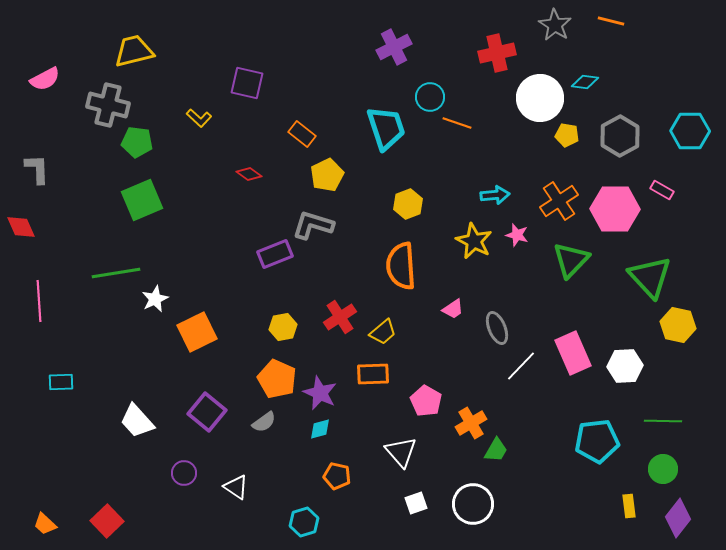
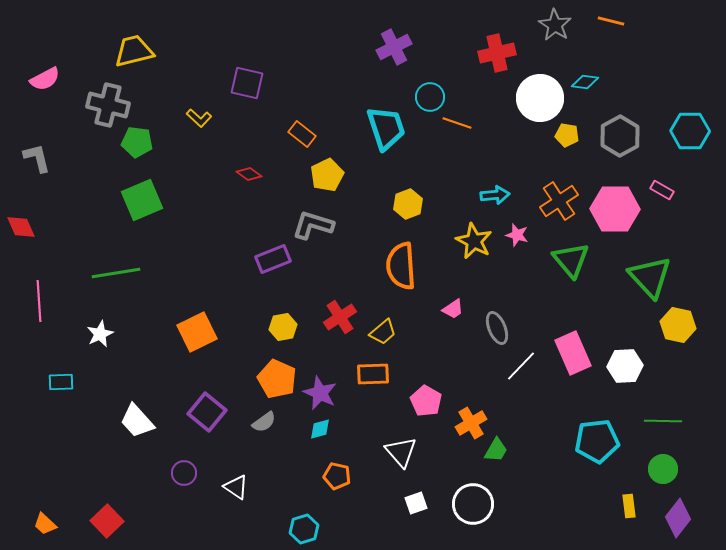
gray L-shape at (37, 169): moved 11 px up; rotated 12 degrees counterclockwise
purple rectangle at (275, 254): moved 2 px left, 5 px down
green triangle at (571, 260): rotated 24 degrees counterclockwise
white star at (155, 299): moved 55 px left, 35 px down
cyan hexagon at (304, 522): moved 7 px down
